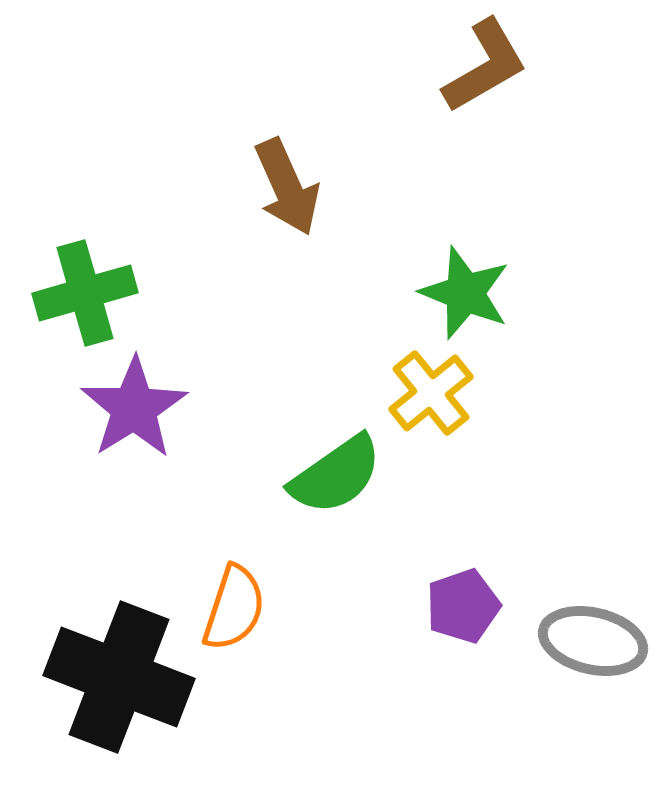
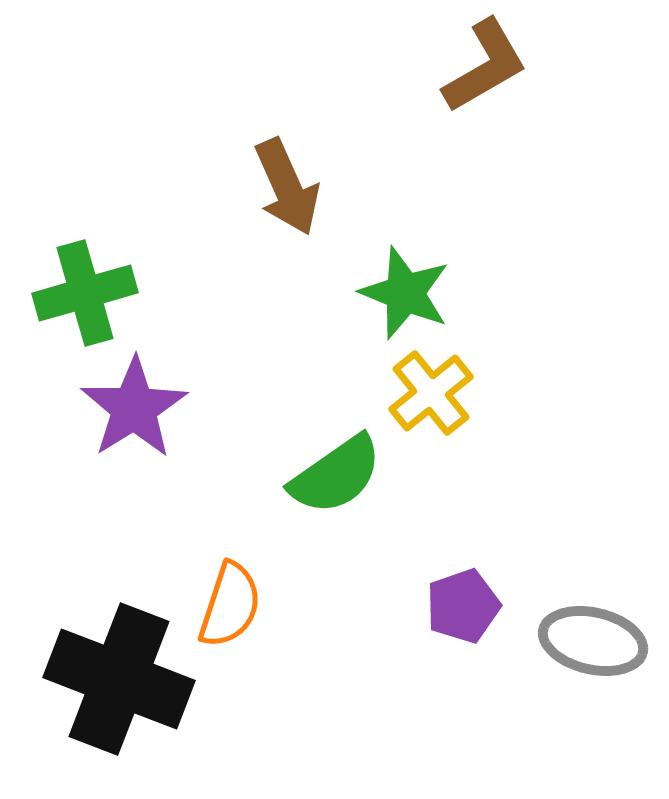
green star: moved 60 px left
orange semicircle: moved 4 px left, 3 px up
black cross: moved 2 px down
